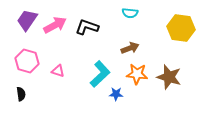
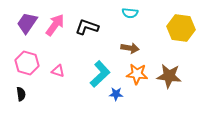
purple trapezoid: moved 3 px down
pink arrow: rotated 25 degrees counterclockwise
brown arrow: rotated 30 degrees clockwise
pink hexagon: moved 2 px down
brown star: moved 1 px up; rotated 10 degrees counterclockwise
